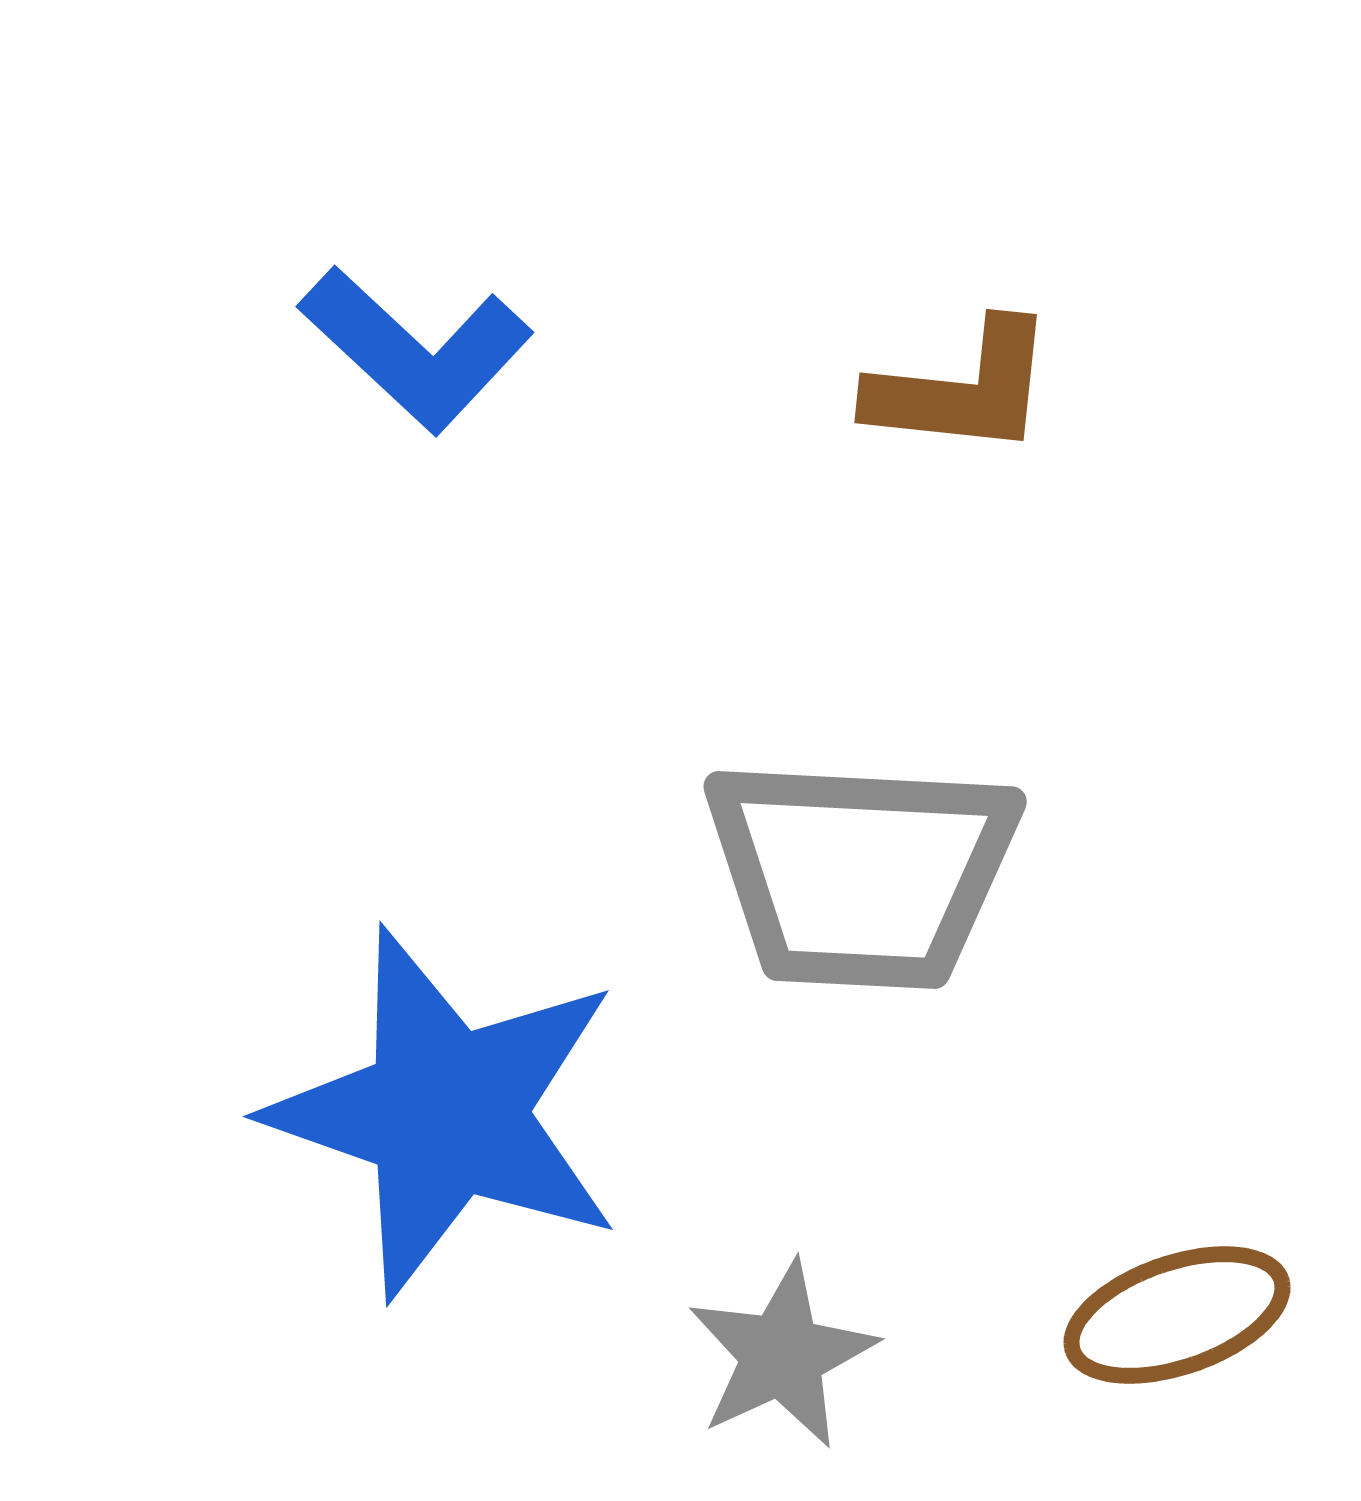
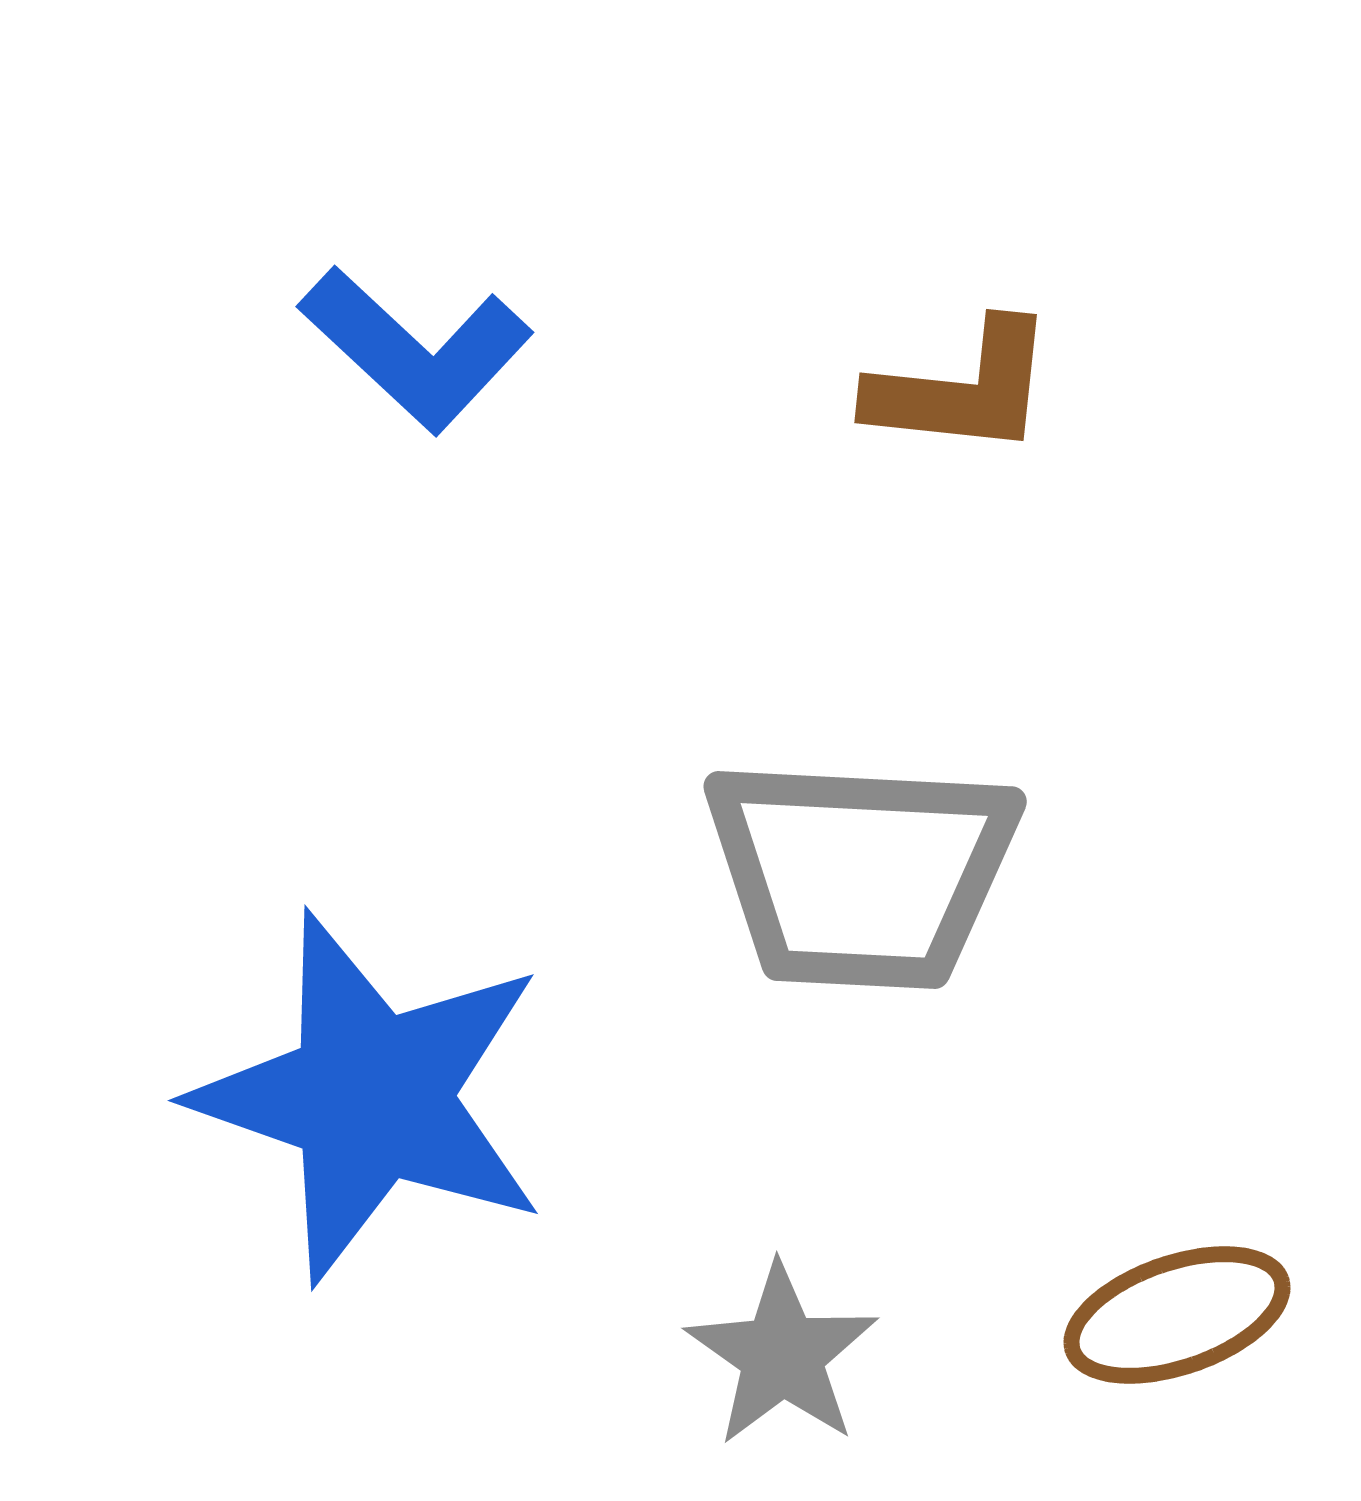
blue star: moved 75 px left, 16 px up
gray star: rotated 12 degrees counterclockwise
